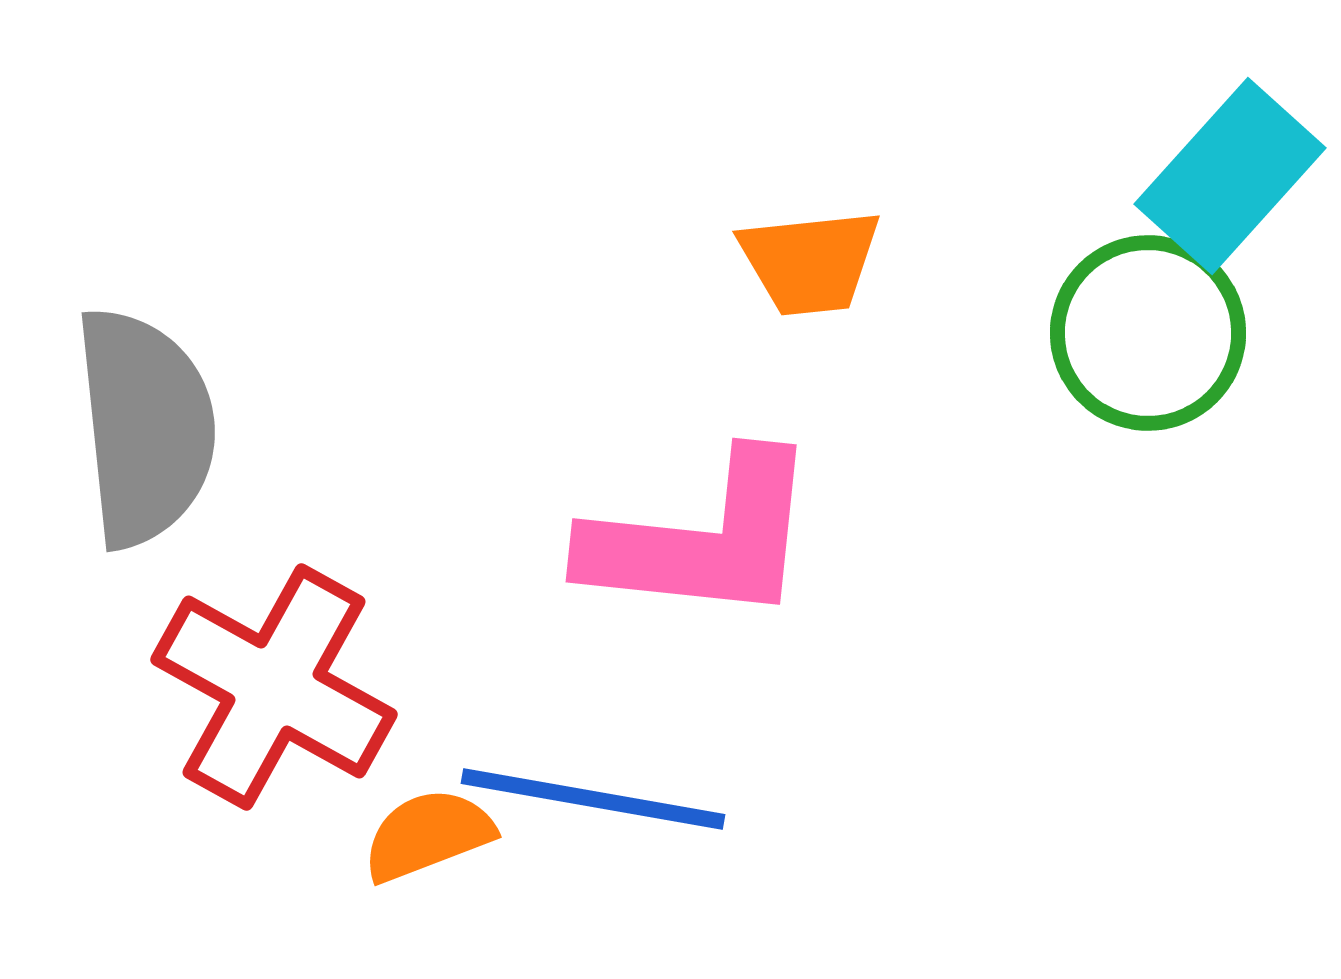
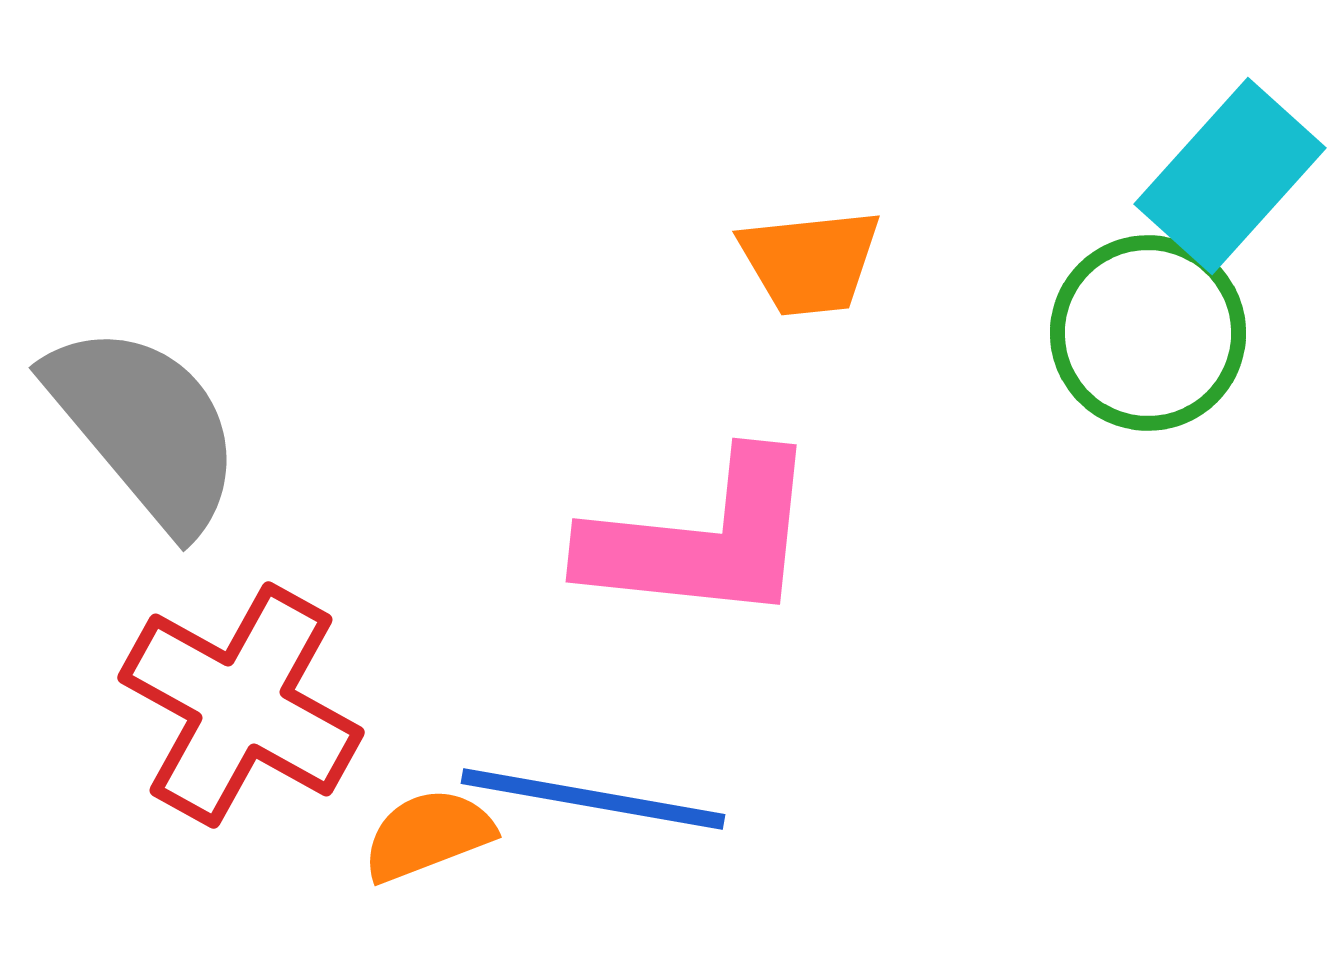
gray semicircle: rotated 34 degrees counterclockwise
red cross: moved 33 px left, 18 px down
